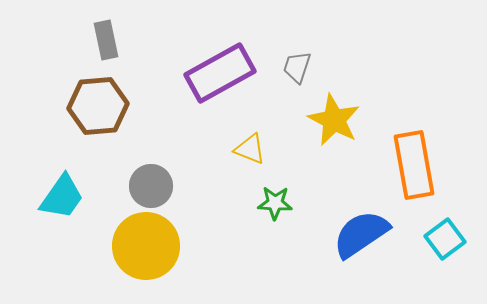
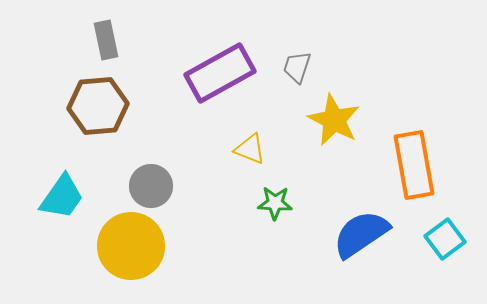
yellow circle: moved 15 px left
